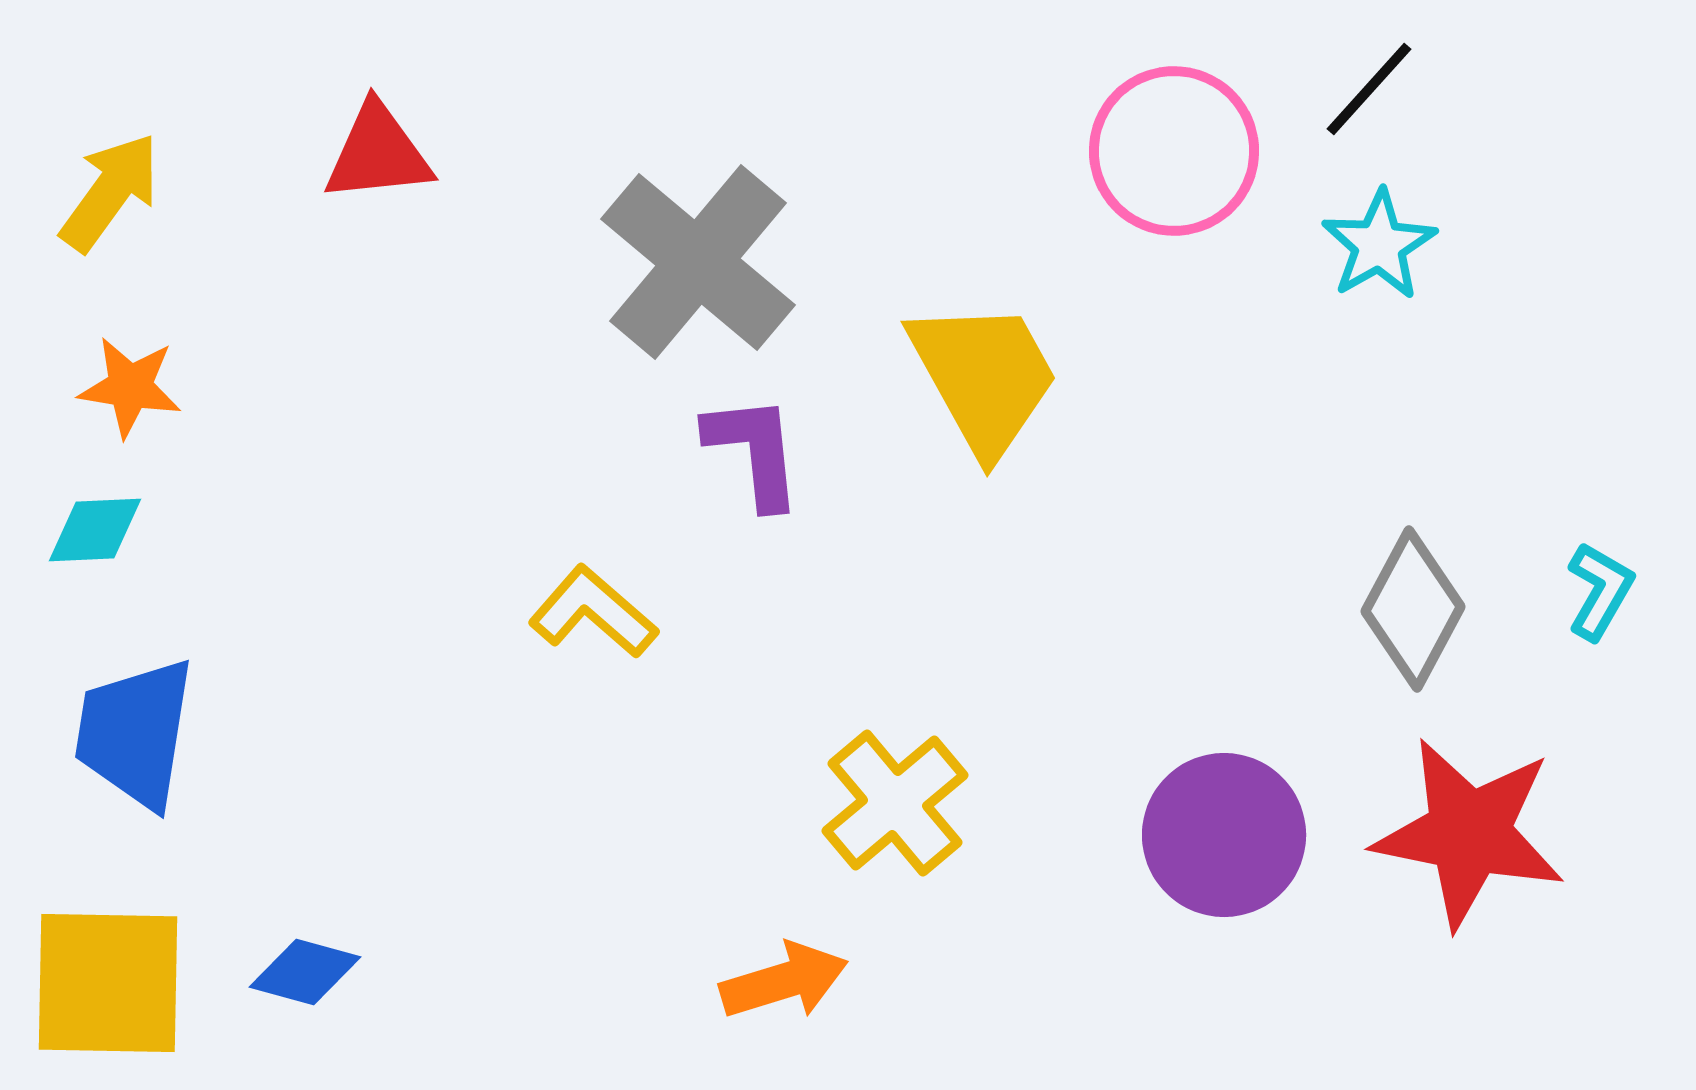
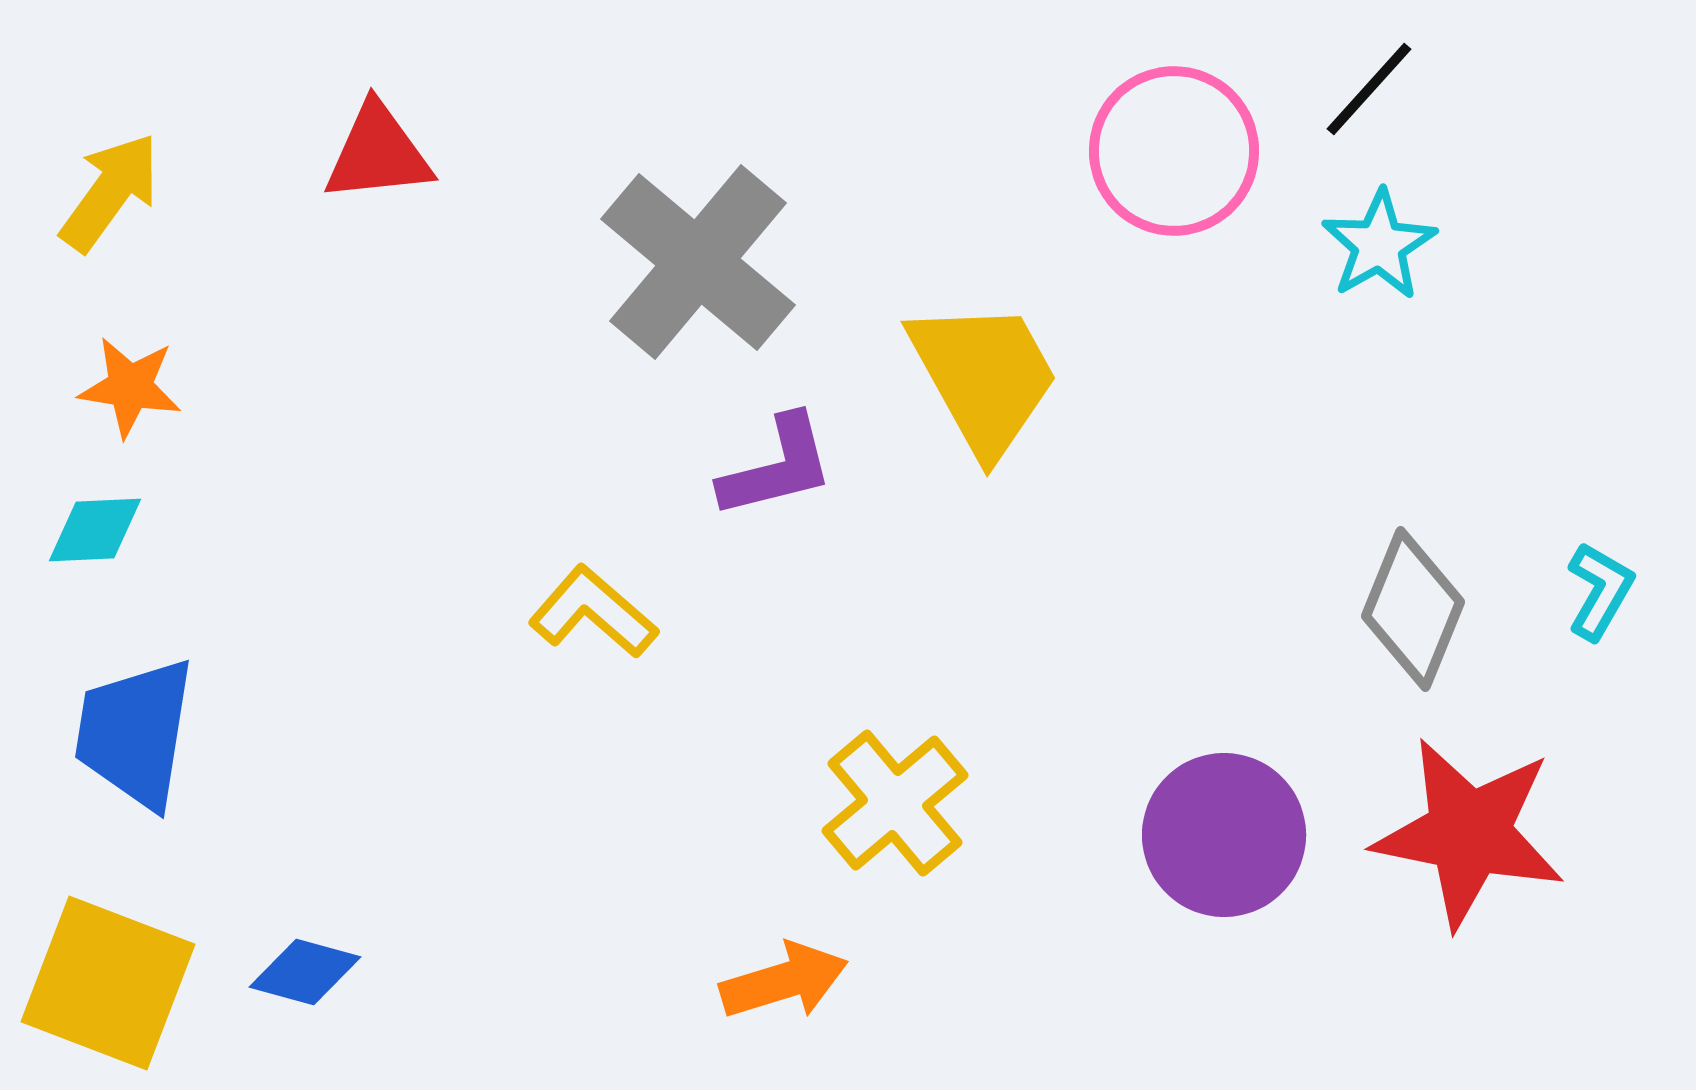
purple L-shape: moved 23 px right, 16 px down; rotated 82 degrees clockwise
gray diamond: rotated 6 degrees counterclockwise
yellow square: rotated 20 degrees clockwise
